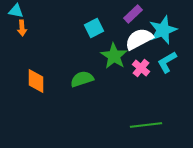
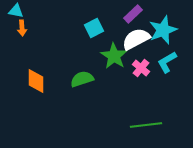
white semicircle: moved 3 px left
